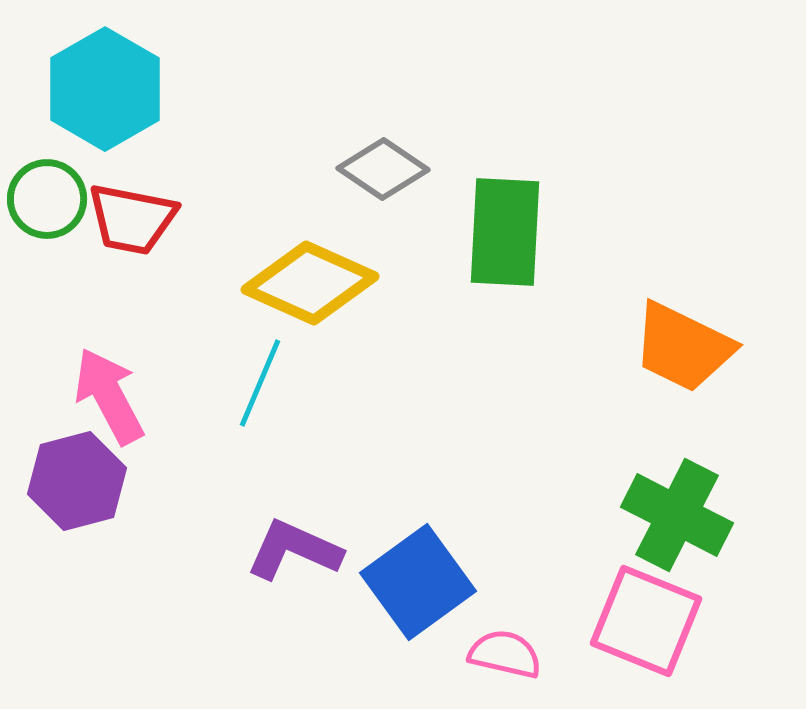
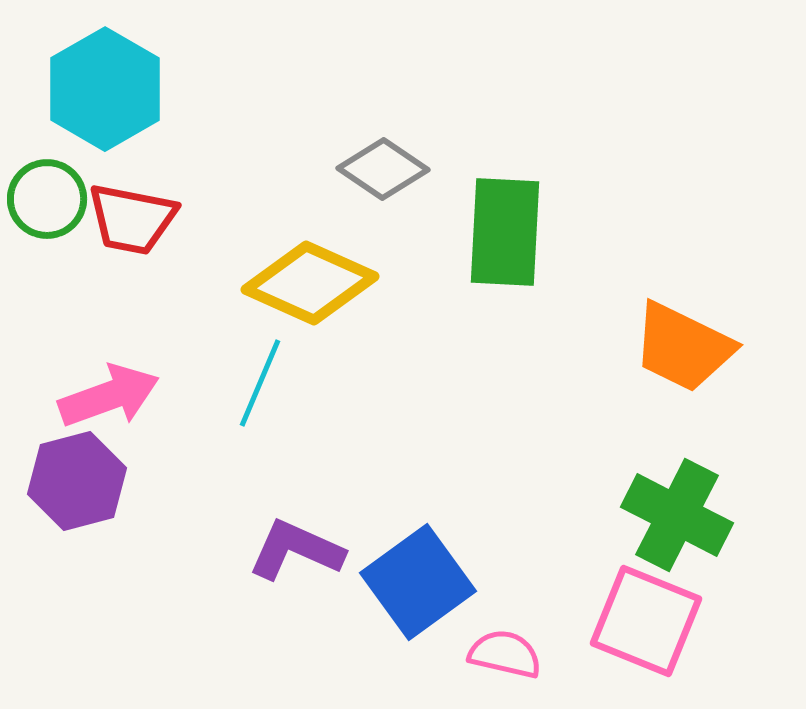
pink arrow: rotated 98 degrees clockwise
purple L-shape: moved 2 px right
